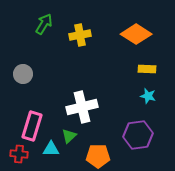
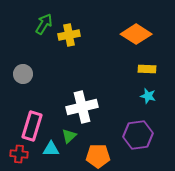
yellow cross: moved 11 px left
